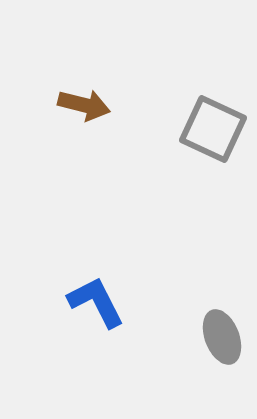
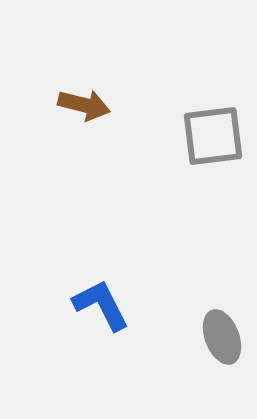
gray square: moved 7 px down; rotated 32 degrees counterclockwise
blue L-shape: moved 5 px right, 3 px down
